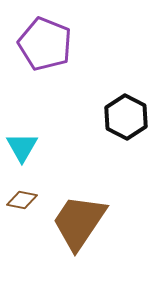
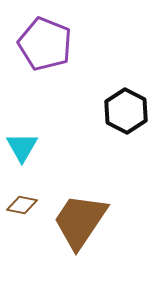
black hexagon: moved 6 px up
brown diamond: moved 5 px down
brown trapezoid: moved 1 px right, 1 px up
